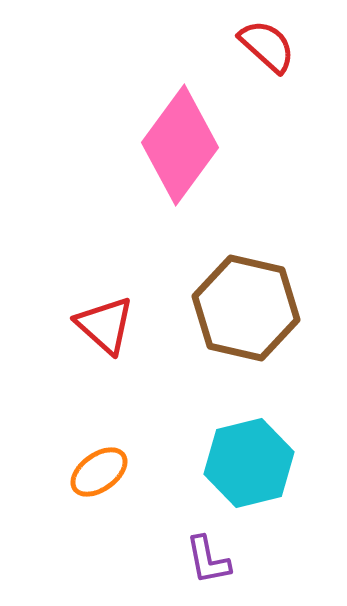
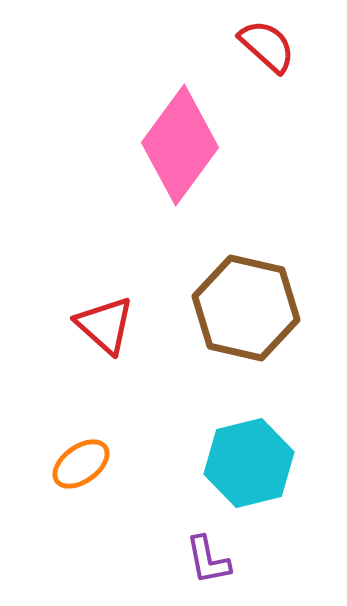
orange ellipse: moved 18 px left, 8 px up
